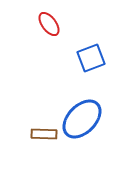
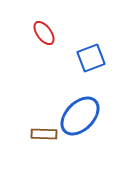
red ellipse: moved 5 px left, 9 px down
blue ellipse: moved 2 px left, 3 px up
